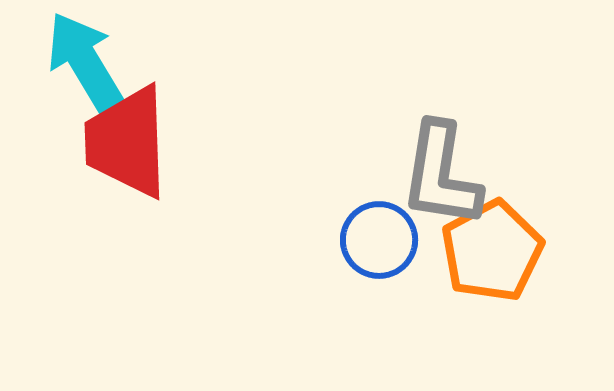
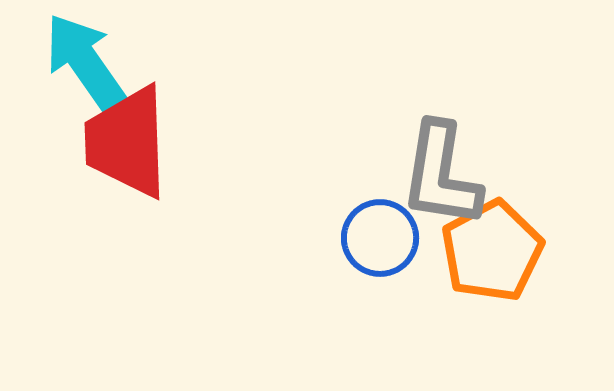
cyan arrow: rotated 4 degrees counterclockwise
blue circle: moved 1 px right, 2 px up
